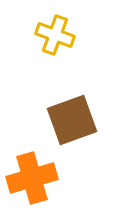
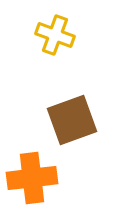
orange cross: rotated 9 degrees clockwise
